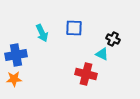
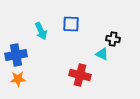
blue square: moved 3 px left, 4 px up
cyan arrow: moved 1 px left, 2 px up
black cross: rotated 16 degrees counterclockwise
red cross: moved 6 px left, 1 px down
orange star: moved 4 px right
